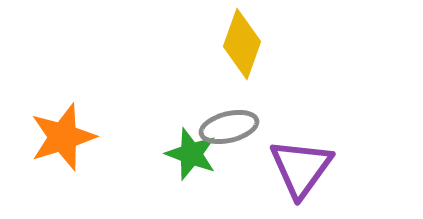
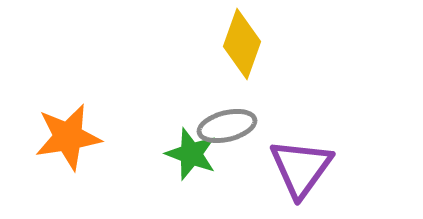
gray ellipse: moved 2 px left, 1 px up
orange star: moved 5 px right; rotated 8 degrees clockwise
